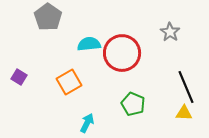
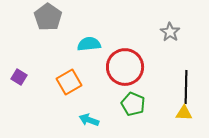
red circle: moved 3 px right, 14 px down
black line: rotated 24 degrees clockwise
cyan arrow: moved 2 px right, 3 px up; rotated 96 degrees counterclockwise
